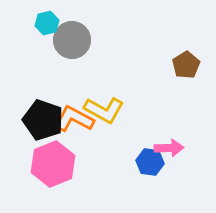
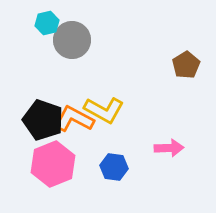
blue hexagon: moved 36 px left, 5 px down
